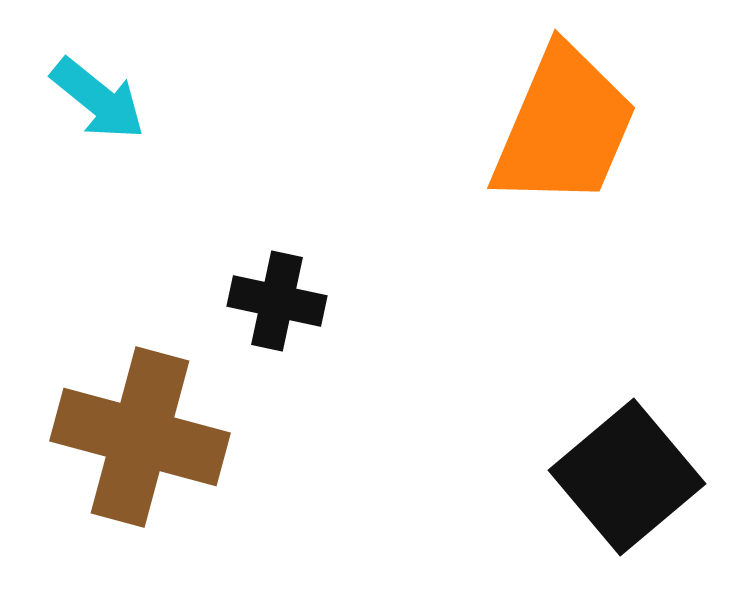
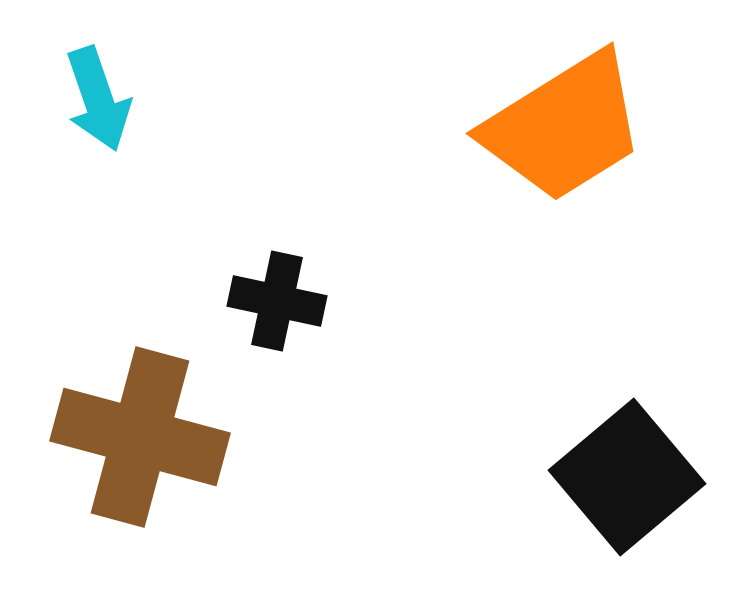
cyan arrow: rotated 32 degrees clockwise
orange trapezoid: rotated 35 degrees clockwise
